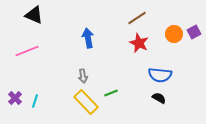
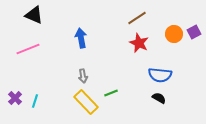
blue arrow: moved 7 px left
pink line: moved 1 px right, 2 px up
